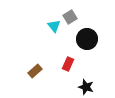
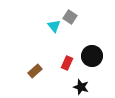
gray square: rotated 24 degrees counterclockwise
black circle: moved 5 px right, 17 px down
red rectangle: moved 1 px left, 1 px up
black star: moved 5 px left
